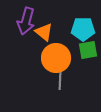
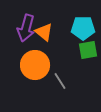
purple arrow: moved 7 px down
cyan pentagon: moved 1 px up
orange circle: moved 21 px left, 7 px down
gray line: rotated 36 degrees counterclockwise
